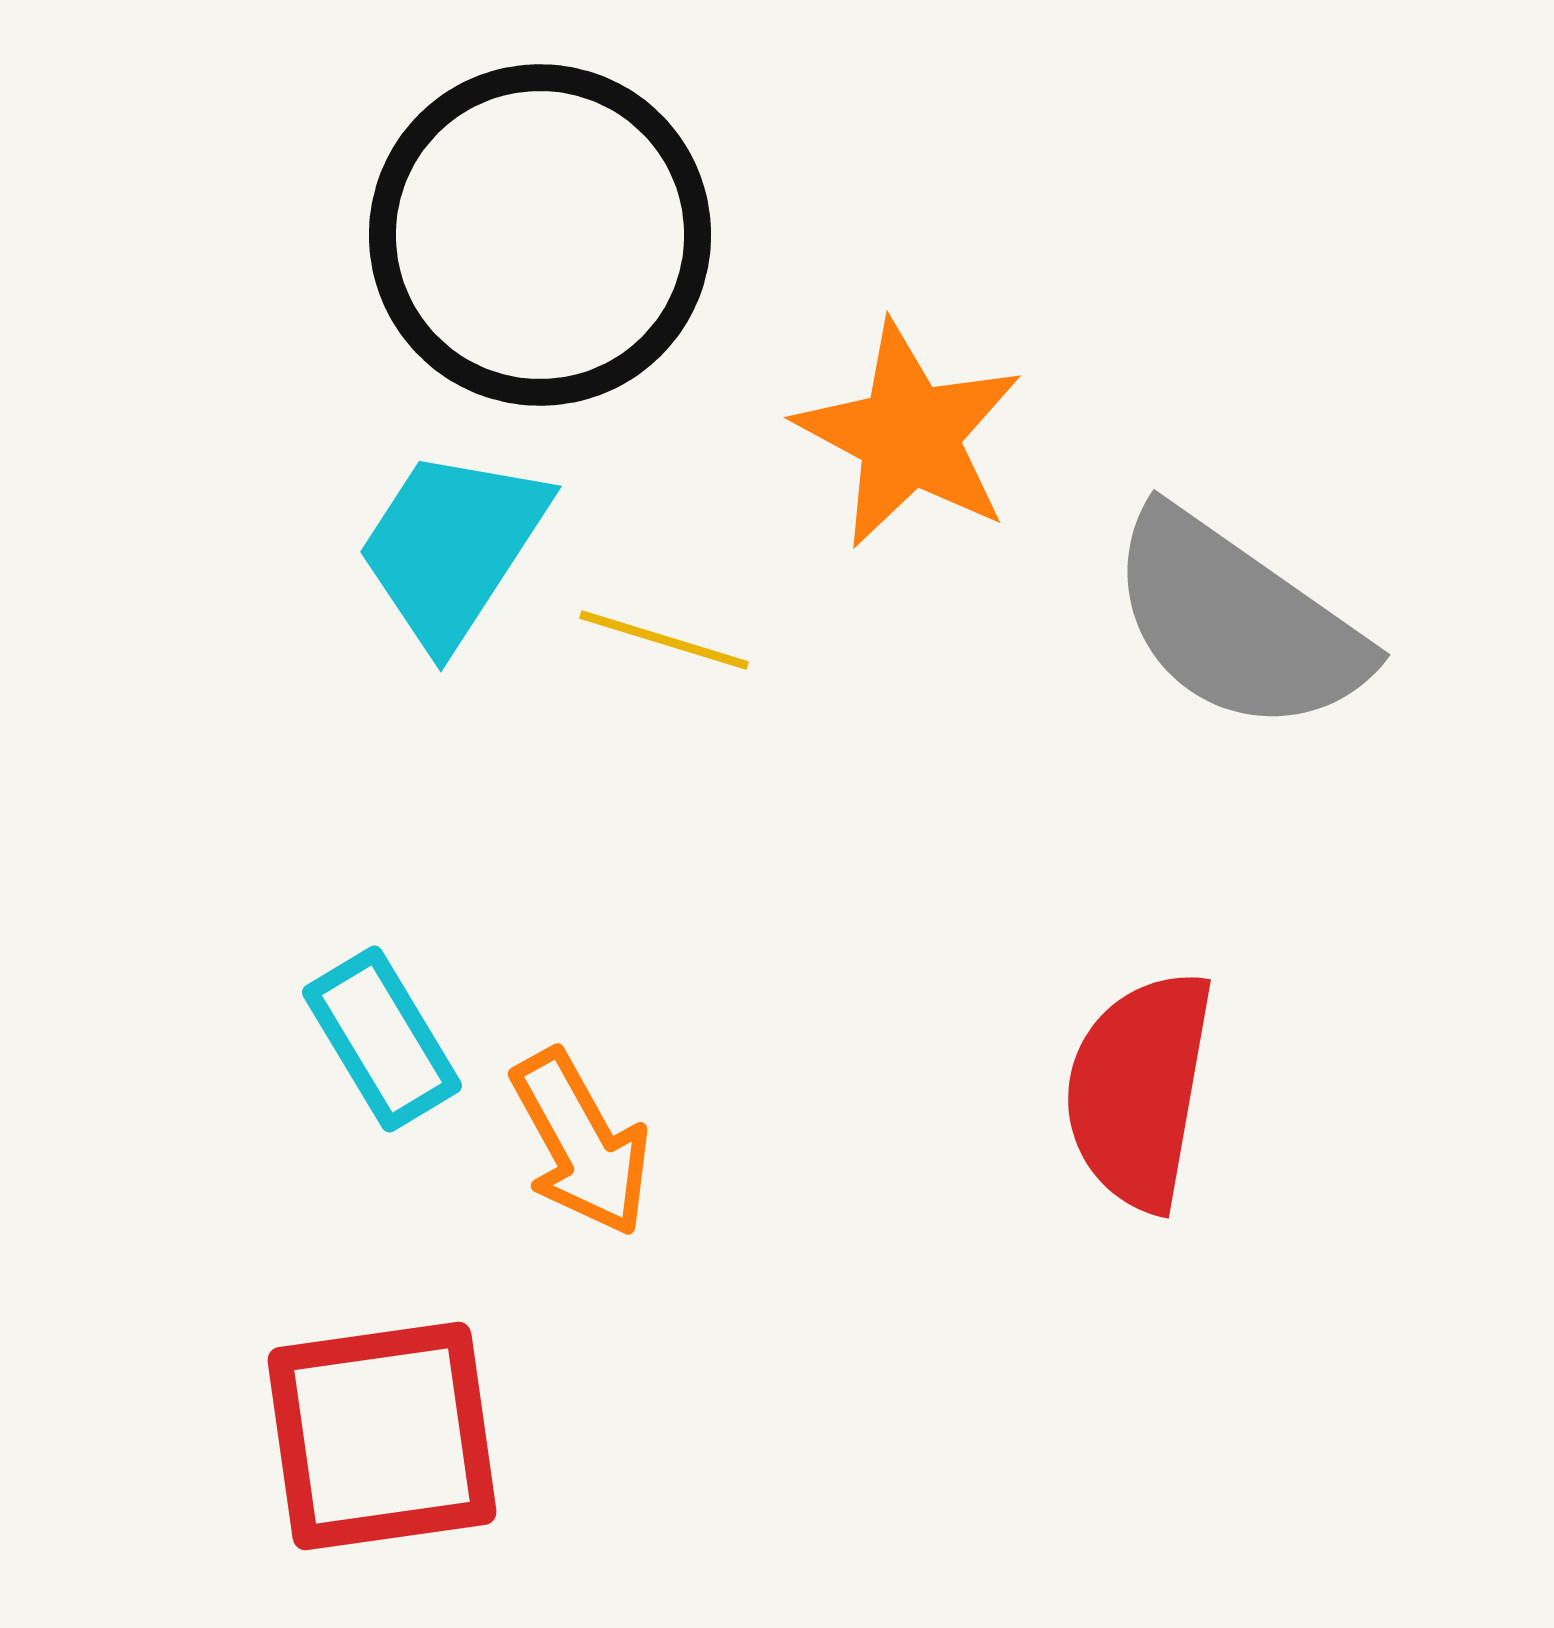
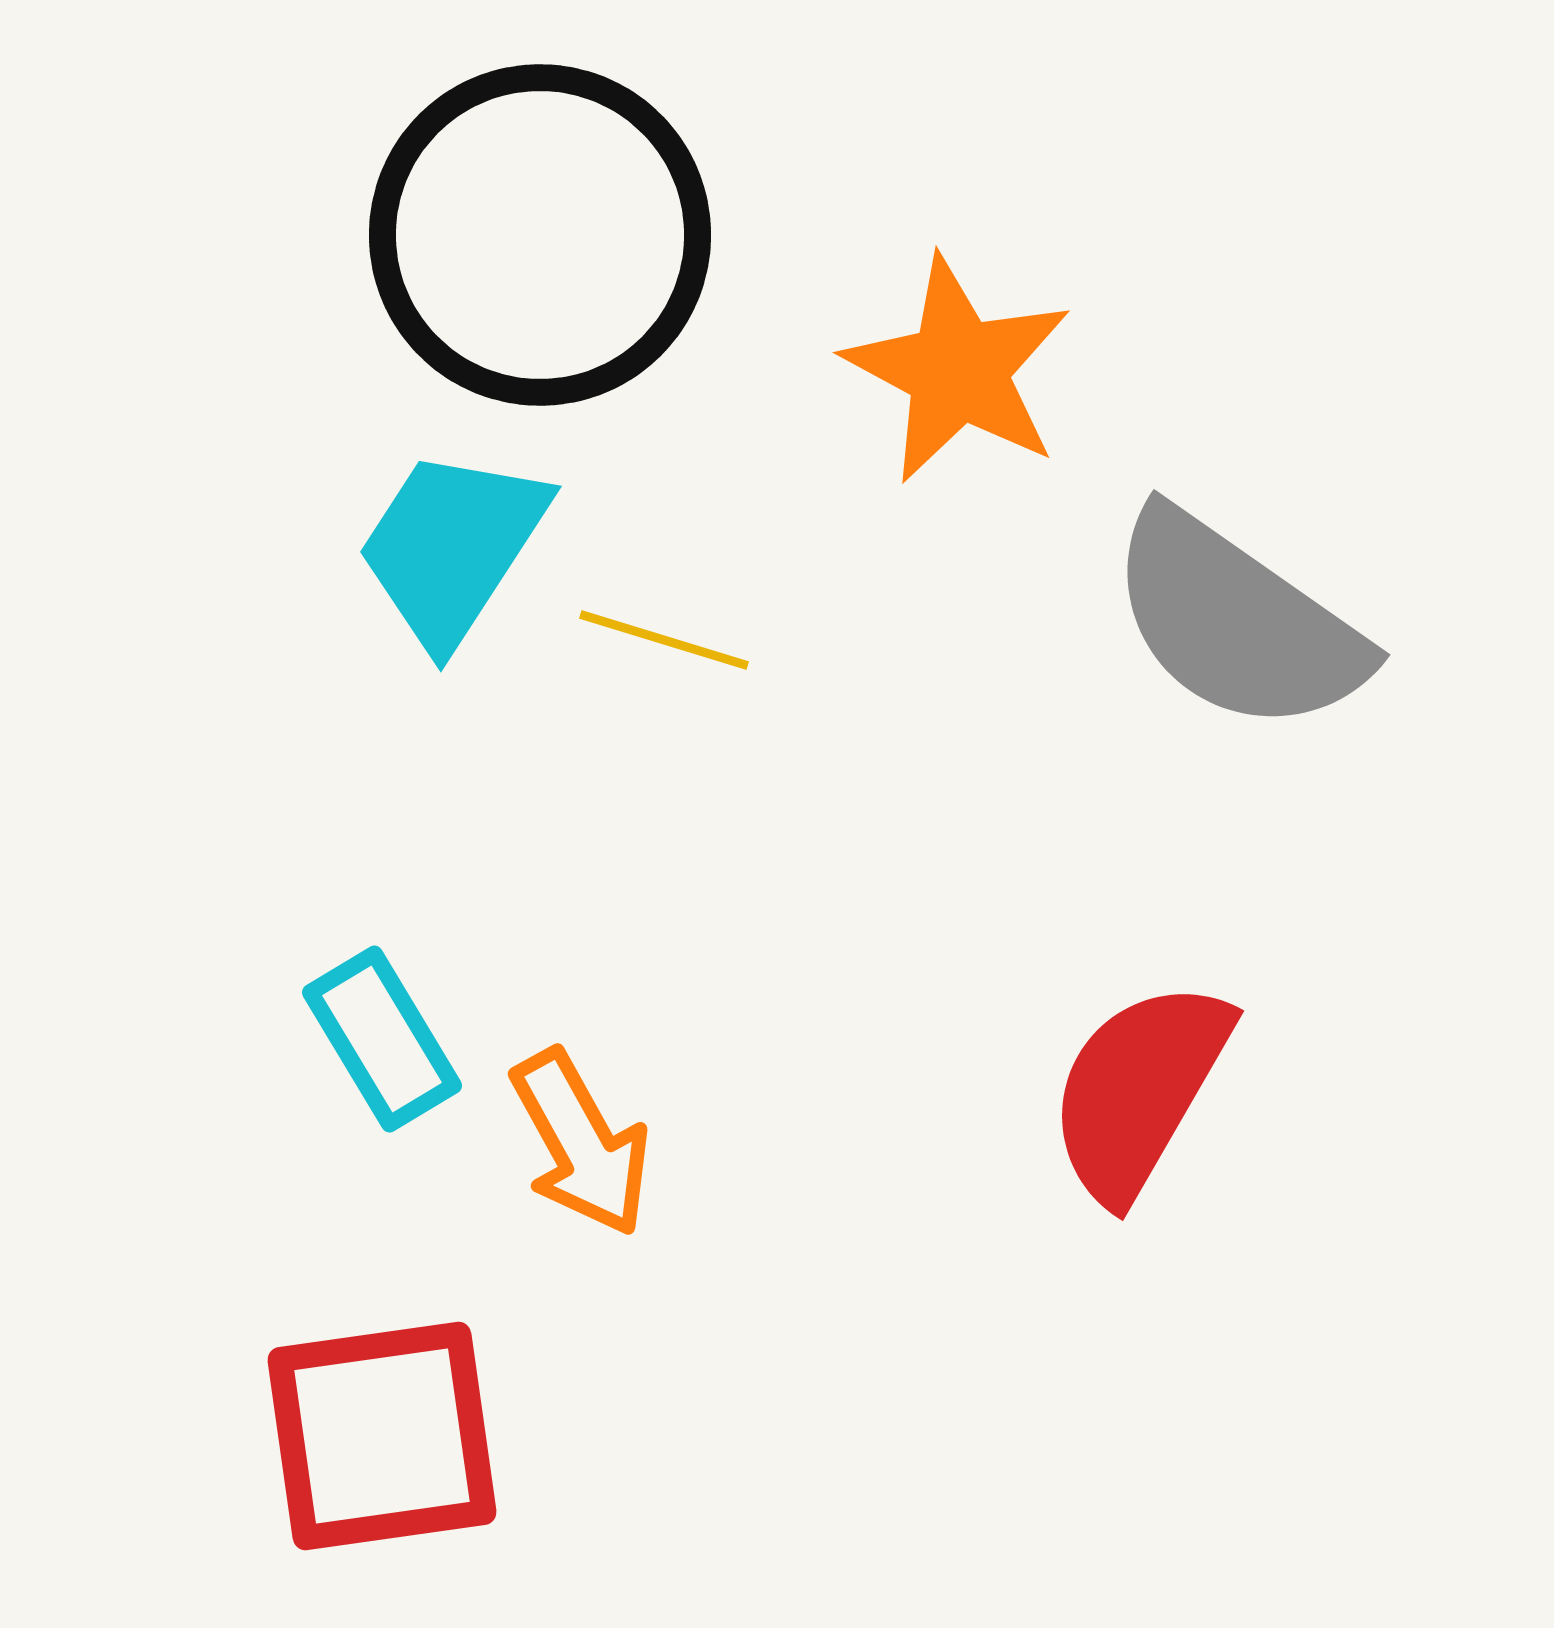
orange star: moved 49 px right, 65 px up
red semicircle: rotated 20 degrees clockwise
